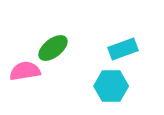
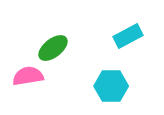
cyan rectangle: moved 5 px right, 13 px up; rotated 8 degrees counterclockwise
pink semicircle: moved 3 px right, 5 px down
